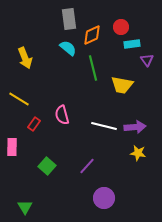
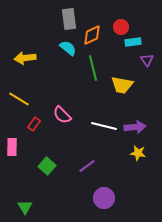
cyan rectangle: moved 1 px right, 2 px up
yellow arrow: rotated 105 degrees clockwise
pink semicircle: rotated 30 degrees counterclockwise
purple line: rotated 12 degrees clockwise
